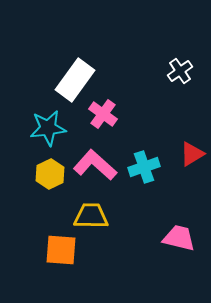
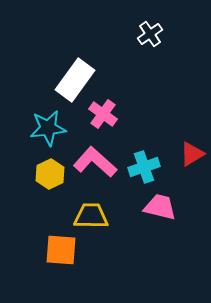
white cross: moved 30 px left, 37 px up
pink L-shape: moved 3 px up
pink trapezoid: moved 19 px left, 31 px up
